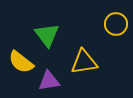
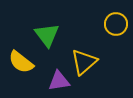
yellow triangle: rotated 32 degrees counterclockwise
purple triangle: moved 10 px right
